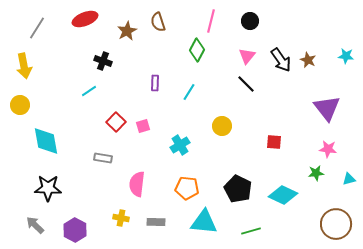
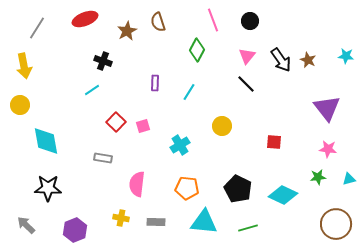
pink line at (211, 21): moved 2 px right, 1 px up; rotated 35 degrees counterclockwise
cyan line at (89, 91): moved 3 px right, 1 px up
green star at (316, 173): moved 2 px right, 4 px down
gray arrow at (35, 225): moved 9 px left
purple hexagon at (75, 230): rotated 10 degrees clockwise
green line at (251, 231): moved 3 px left, 3 px up
